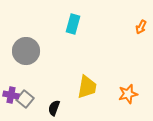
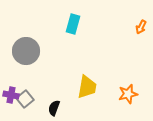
gray square: rotated 12 degrees clockwise
